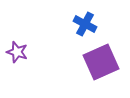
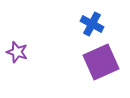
blue cross: moved 7 px right
